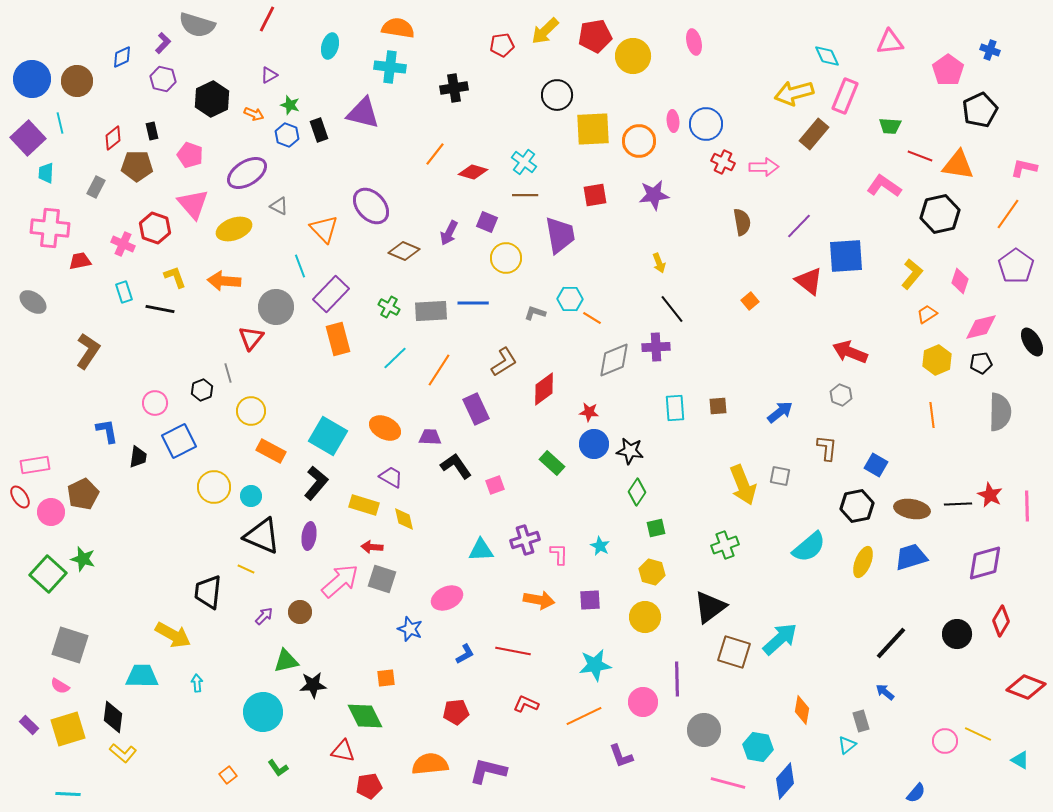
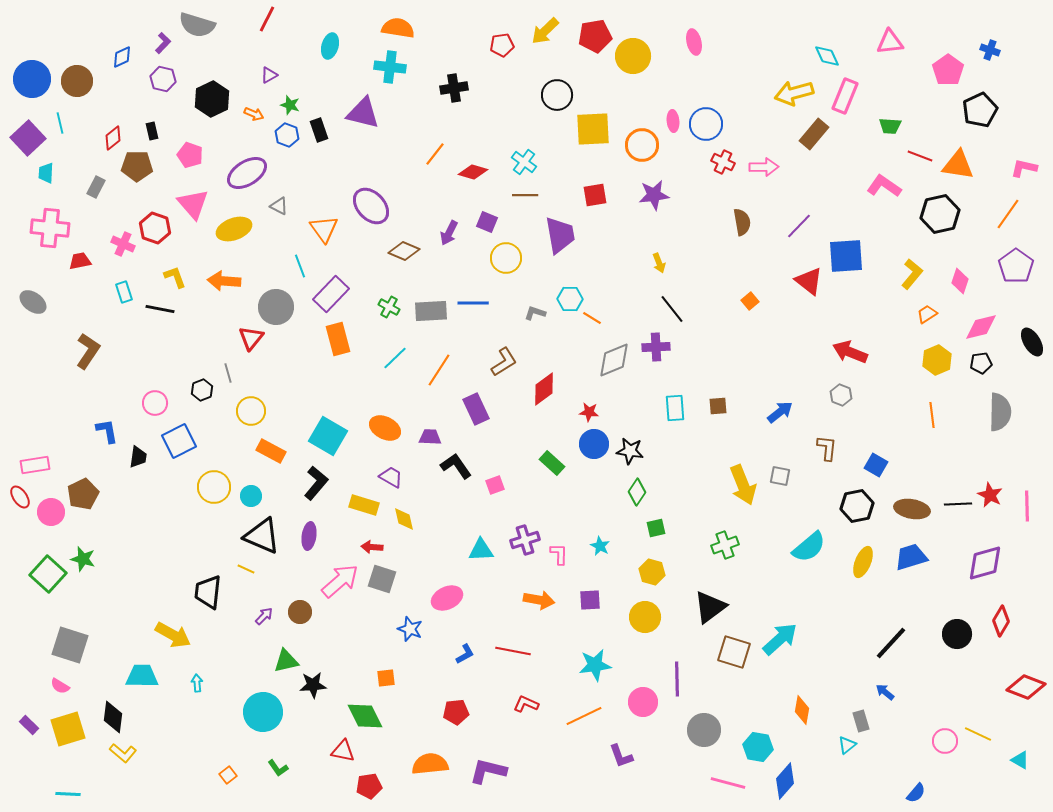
orange circle at (639, 141): moved 3 px right, 4 px down
orange triangle at (324, 229): rotated 8 degrees clockwise
